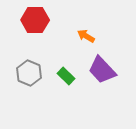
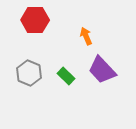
orange arrow: rotated 36 degrees clockwise
